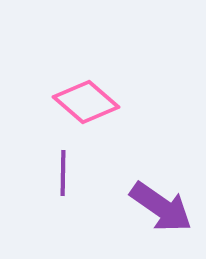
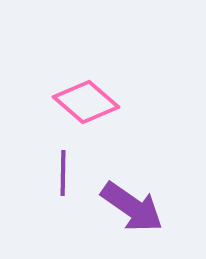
purple arrow: moved 29 px left
